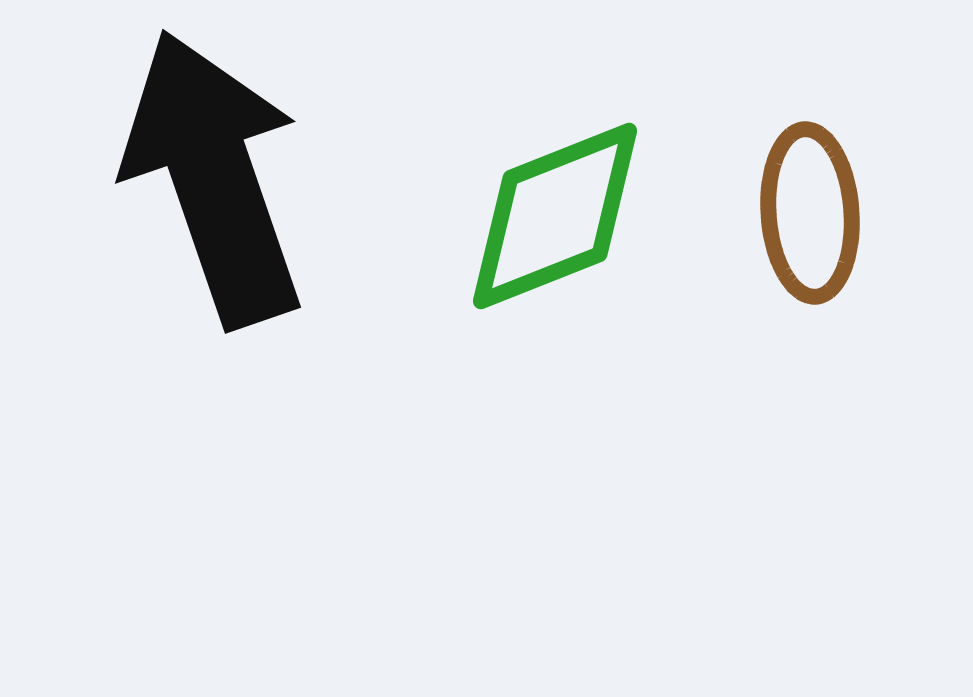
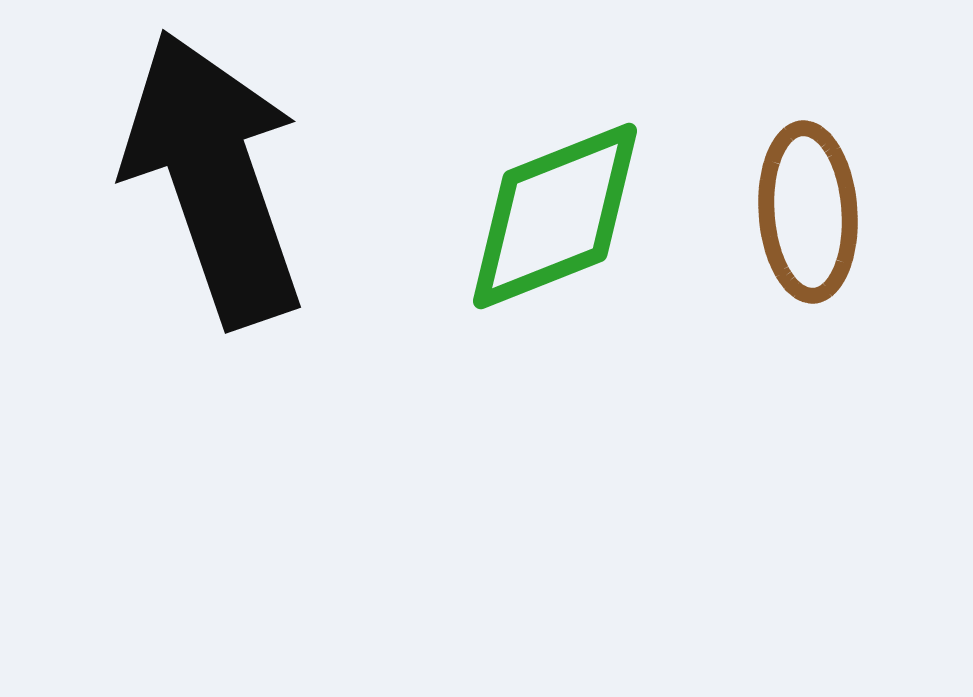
brown ellipse: moved 2 px left, 1 px up
